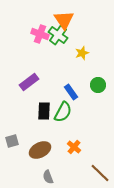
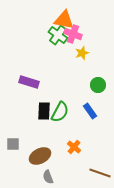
orange triangle: rotated 45 degrees counterclockwise
pink cross: moved 33 px right
purple rectangle: rotated 54 degrees clockwise
blue rectangle: moved 19 px right, 19 px down
green semicircle: moved 3 px left
gray square: moved 1 px right, 3 px down; rotated 16 degrees clockwise
brown ellipse: moved 6 px down
brown line: rotated 25 degrees counterclockwise
